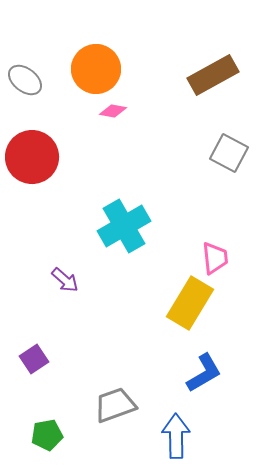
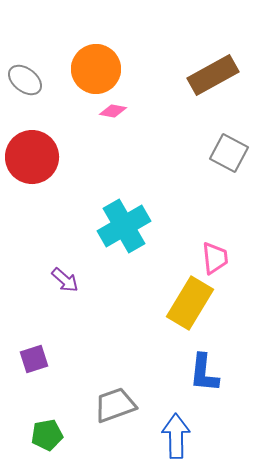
purple square: rotated 16 degrees clockwise
blue L-shape: rotated 126 degrees clockwise
